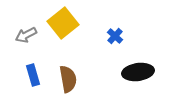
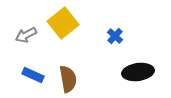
blue rectangle: rotated 50 degrees counterclockwise
